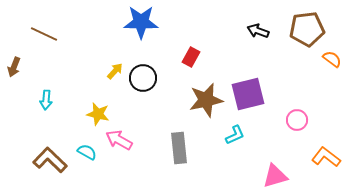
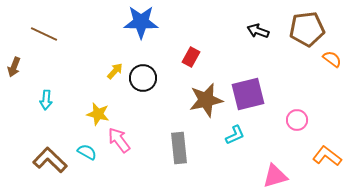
pink arrow: rotated 24 degrees clockwise
orange L-shape: moved 1 px right, 1 px up
